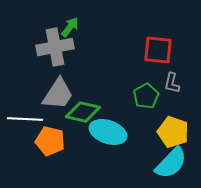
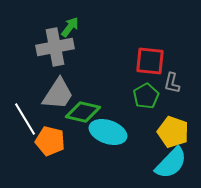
red square: moved 8 px left, 11 px down
white line: rotated 56 degrees clockwise
